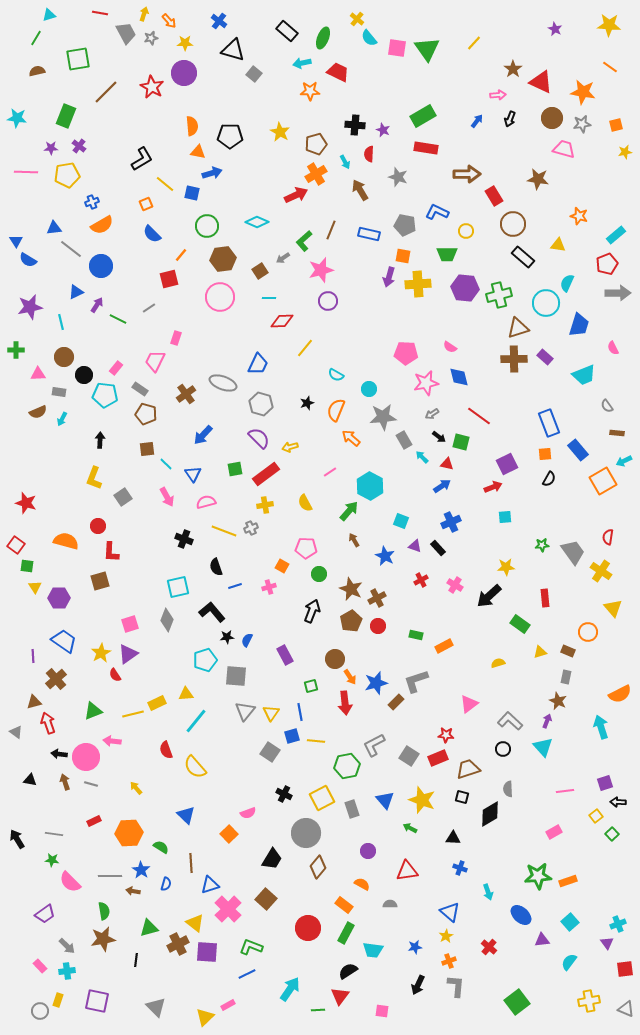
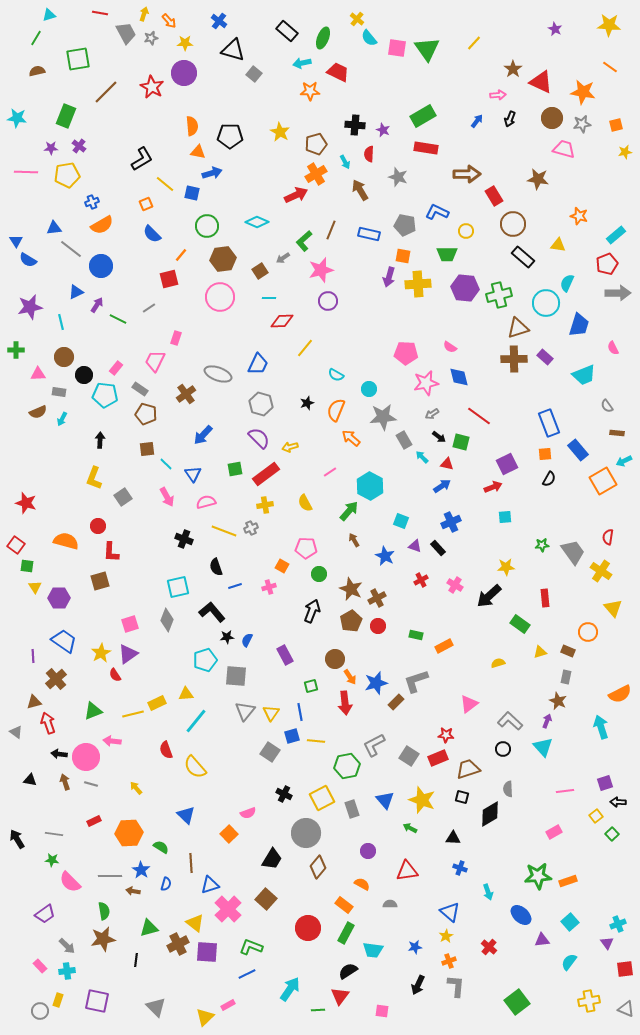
gray ellipse at (223, 383): moved 5 px left, 9 px up
